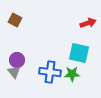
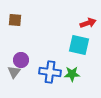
brown square: rotated 24 degrees counterclockwise
cyan square: moved 8 px up
purple circle: moved 4 px right
gray triangle: rotated 16 degrees clockwise
